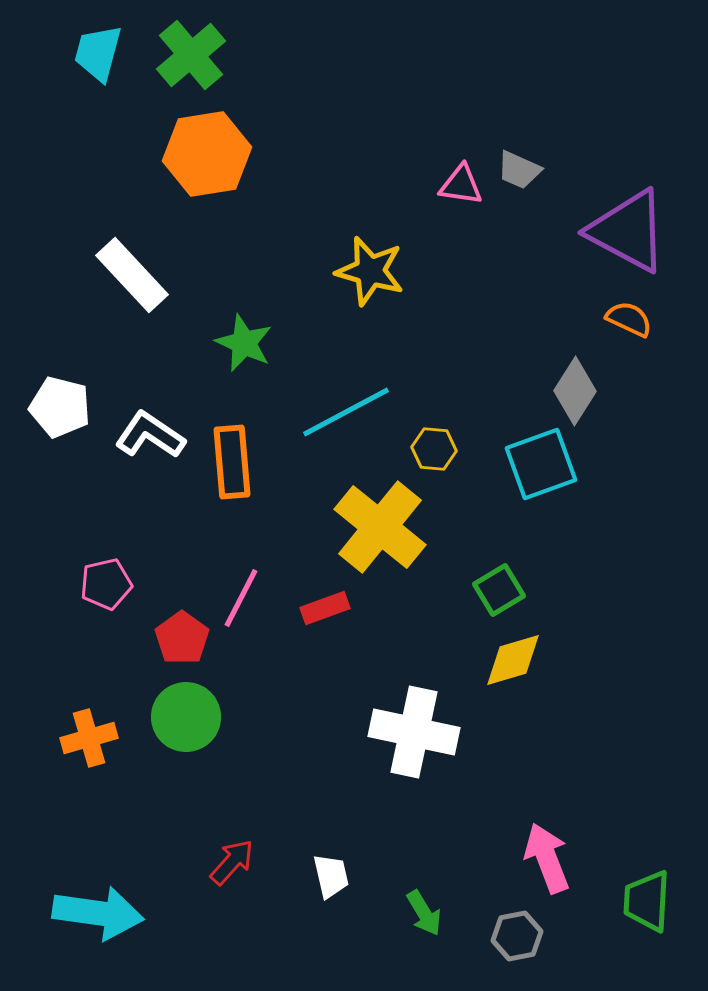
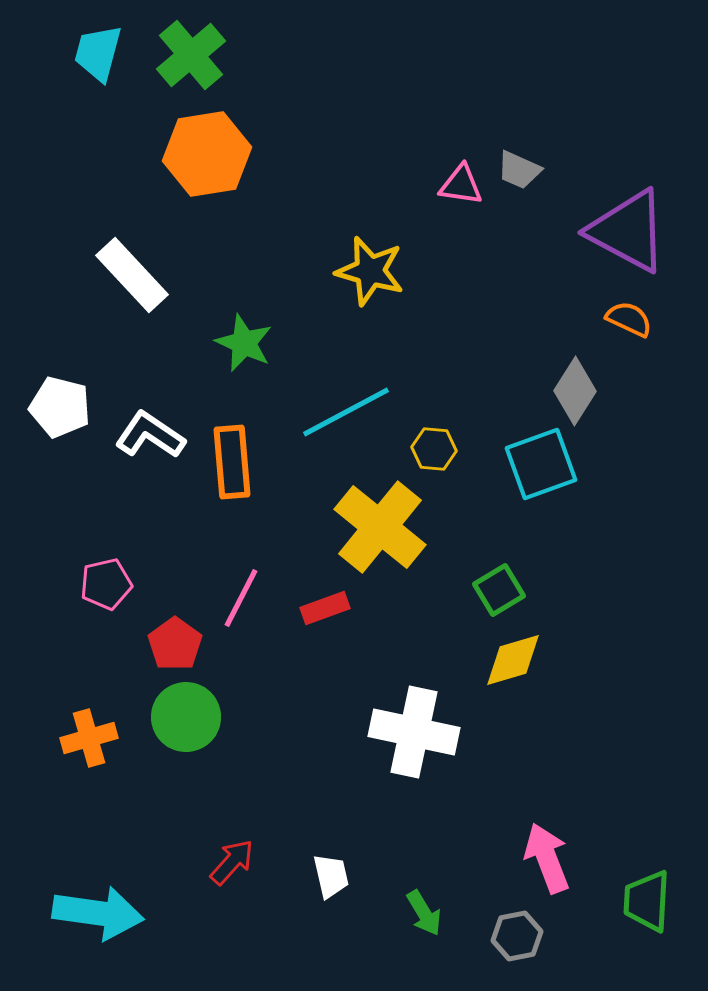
red pentagon: moved 7 px left, 6 px down
